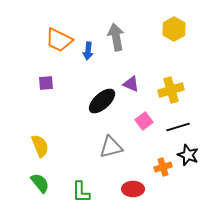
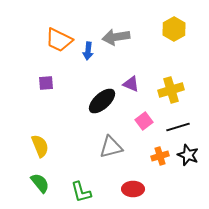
gray arrow: rotated 88 degrees counterclockwise
orange cross: moved 3 px left, 11 px up
green L-shape: rotated 15 degrees counterclockwise
